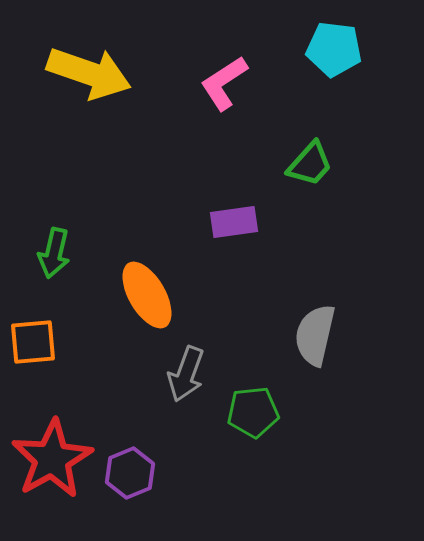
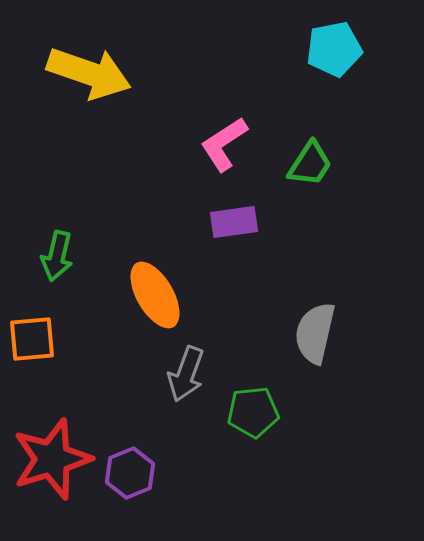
cyan pentagon: rotated 18 degrees counterclockwise
pink L-shape: moved 61 px down
green trapezoid: rotated 9 degrees counterclockwise
green arrow: moved 3 px right, 3 px down
orange ellipse: moved 8 px right
gray semicircle: moved 2 px up
orange square: moved 1 px left, 3 px up
red star: rotated 12 degrees clockwise
